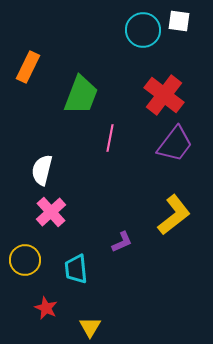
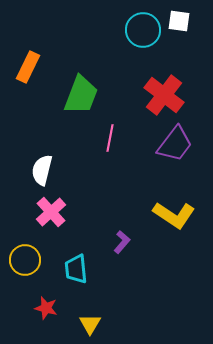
yellow L-shape: rotated 72 degrees clockwise
purple L-shape: rotated 25 degrees counterclockwise
red star: rotated 10 degrees counterclockwise
yellow triangle: moved 3 px up
